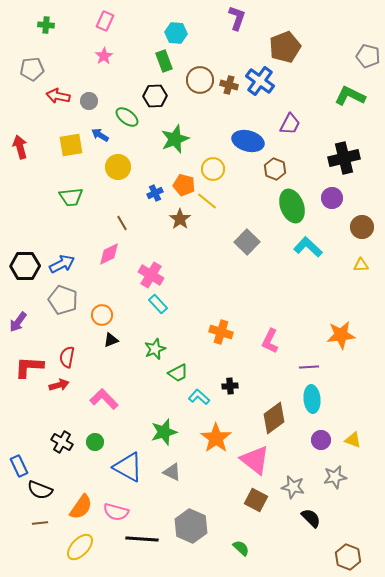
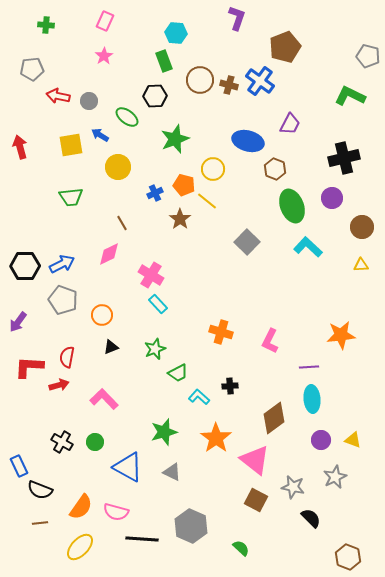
black triangle at (111, 340): moved 7 px down
gray star at (335, 477): rotated 15 degrees counterclockwise
